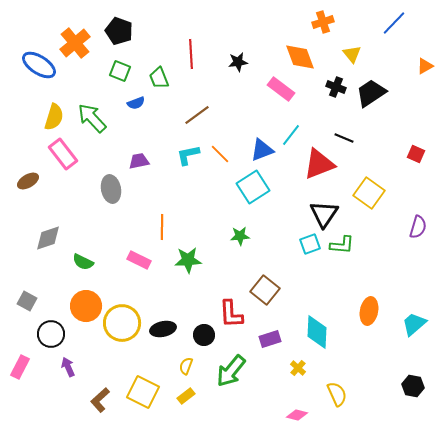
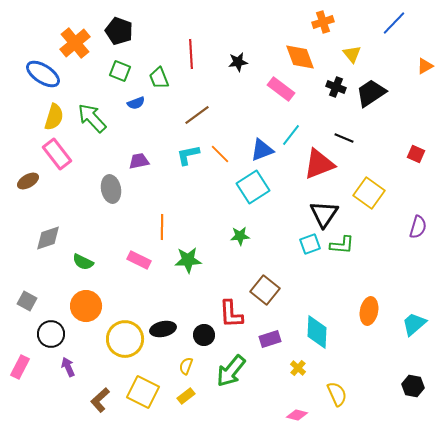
blue ellipse at (39, 65): moved 4 px right, 9 px down
pink rectangle at (63, 154): moved 6 px left
yellow circle at (122, 323): moved 3 px right, 16 px down
